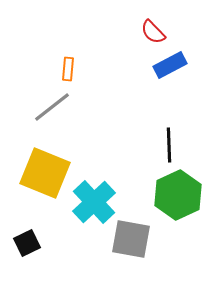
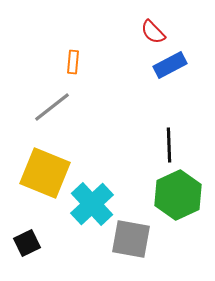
orange rectangle: moved 5 px right, 7 px up
cyan cross: moved 2 px left, 2 px down
